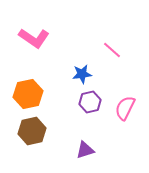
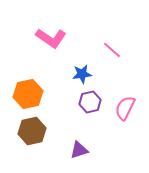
pink L-shape: moved 17 px right
purple triangle: moved 6 px left
